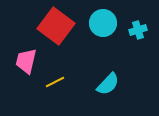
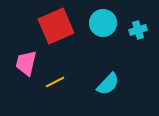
red square: rotated 30 degrees clockwise
pink trapezoid: moved 2 px down
